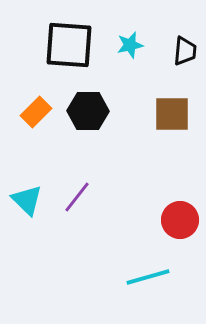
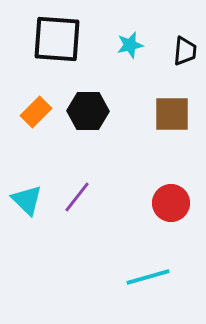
black square: moved 12 px left, 6 px up
red circle: moved 9 px left, 17 px up
